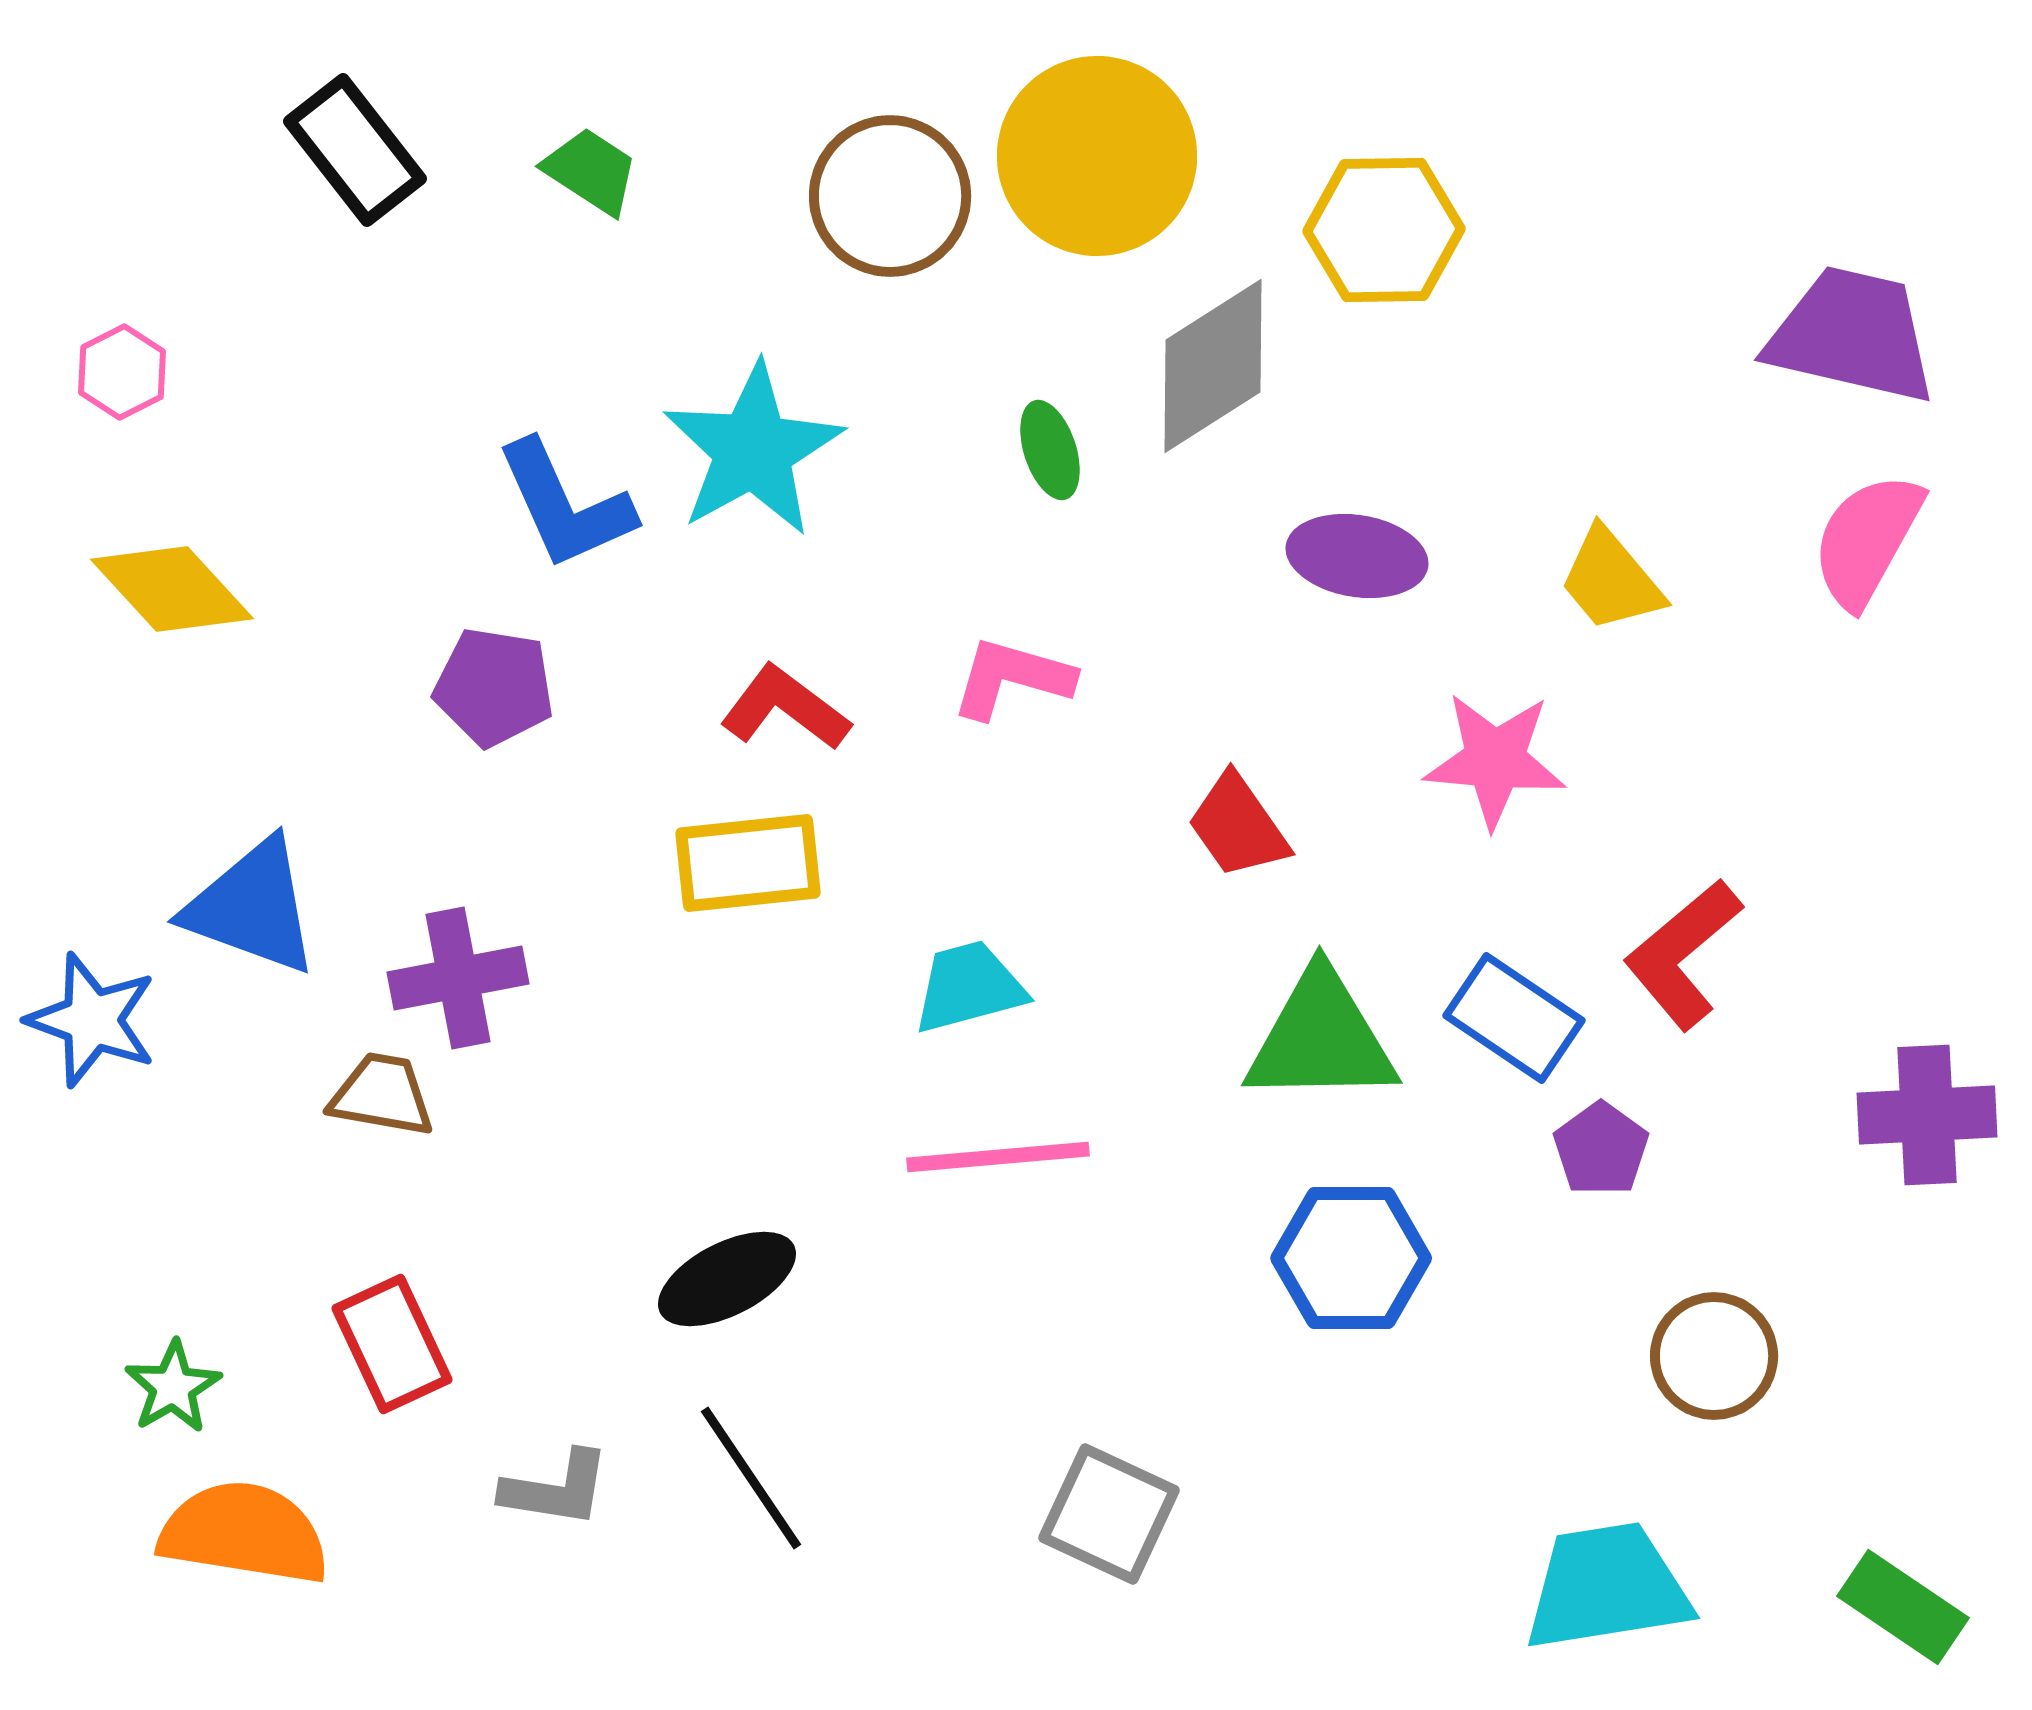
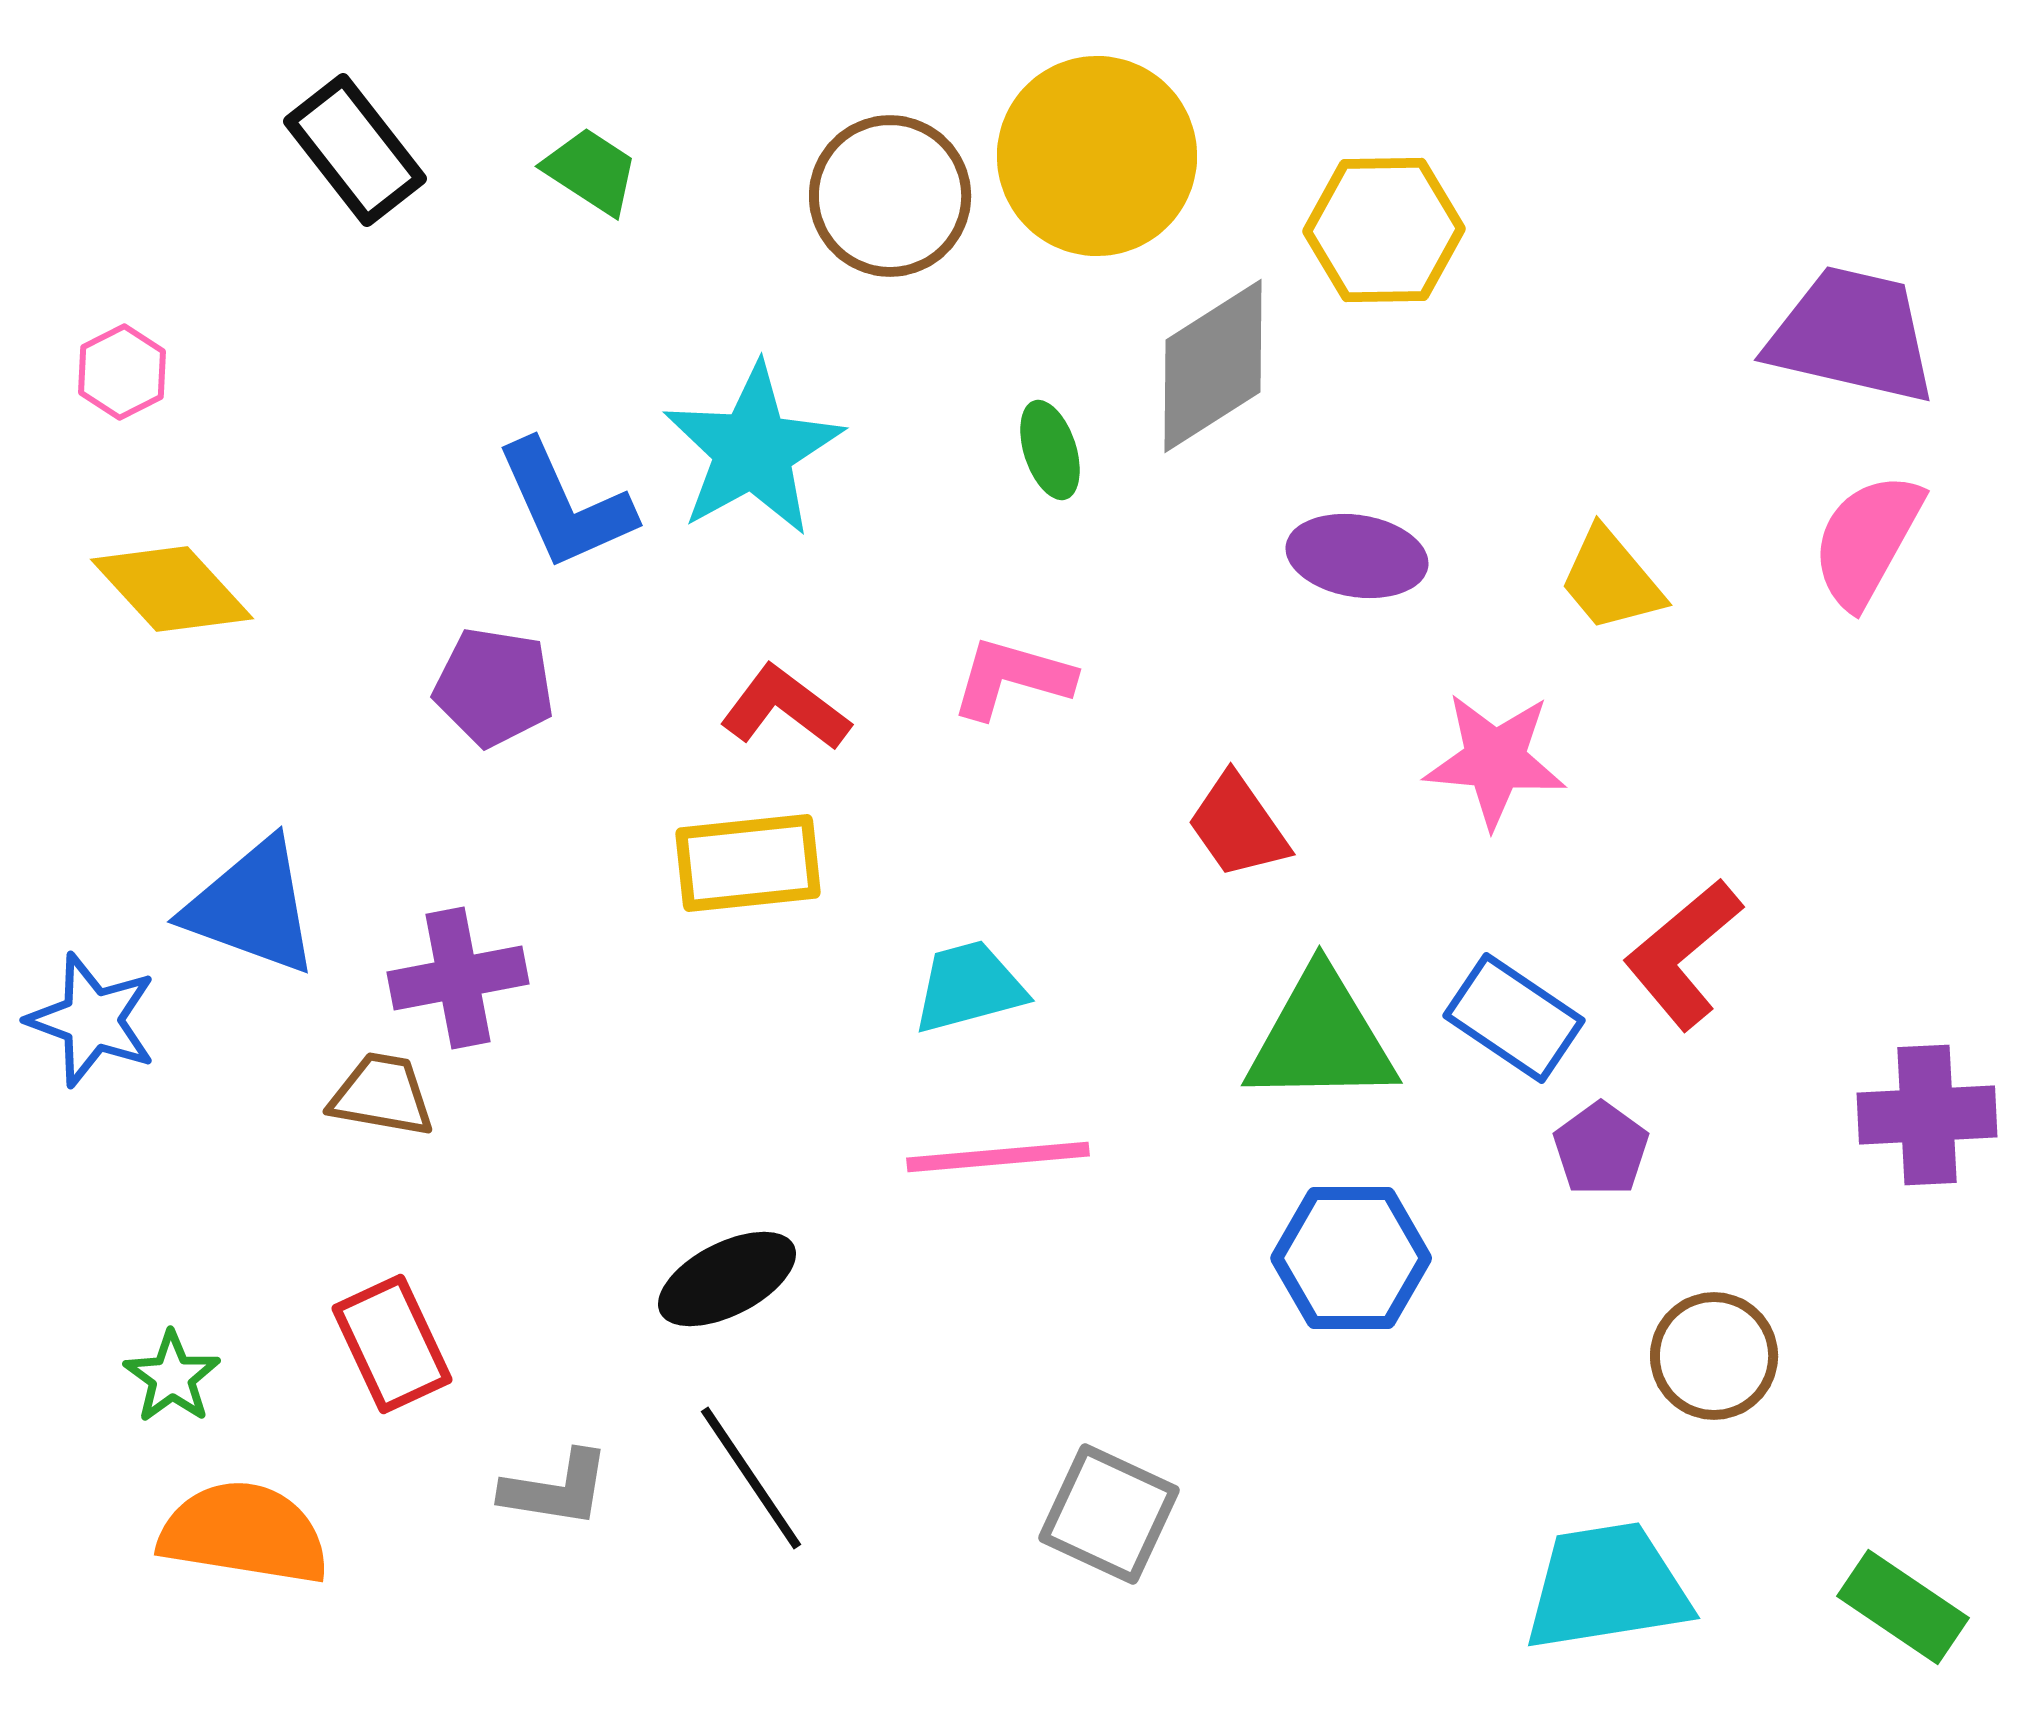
green star at (173, 1387): moved 1 px left, 10 px up; rotated 6 degrees counterclockwise
